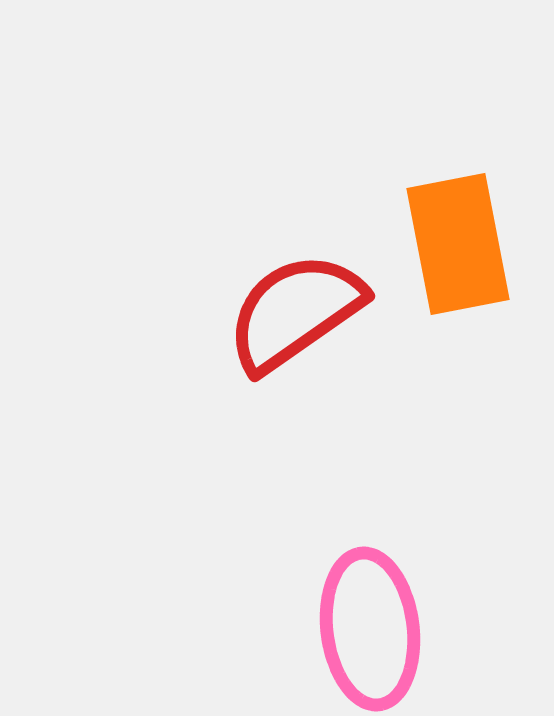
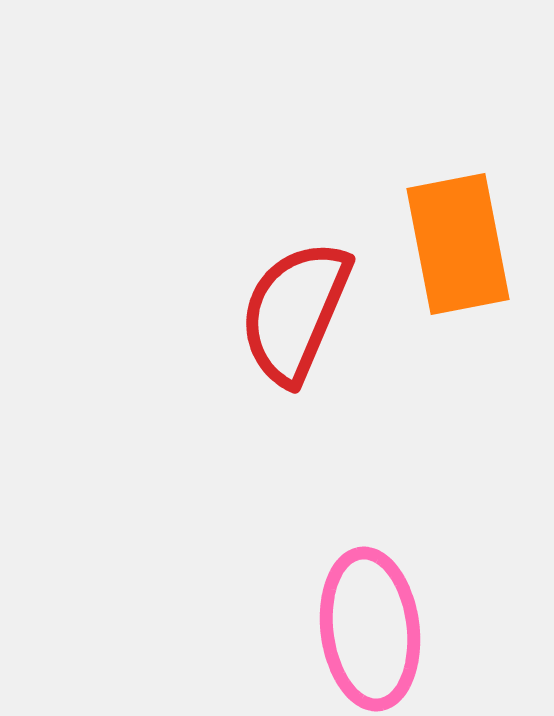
red semicircle: rotated 32 degrees counterclockwise
